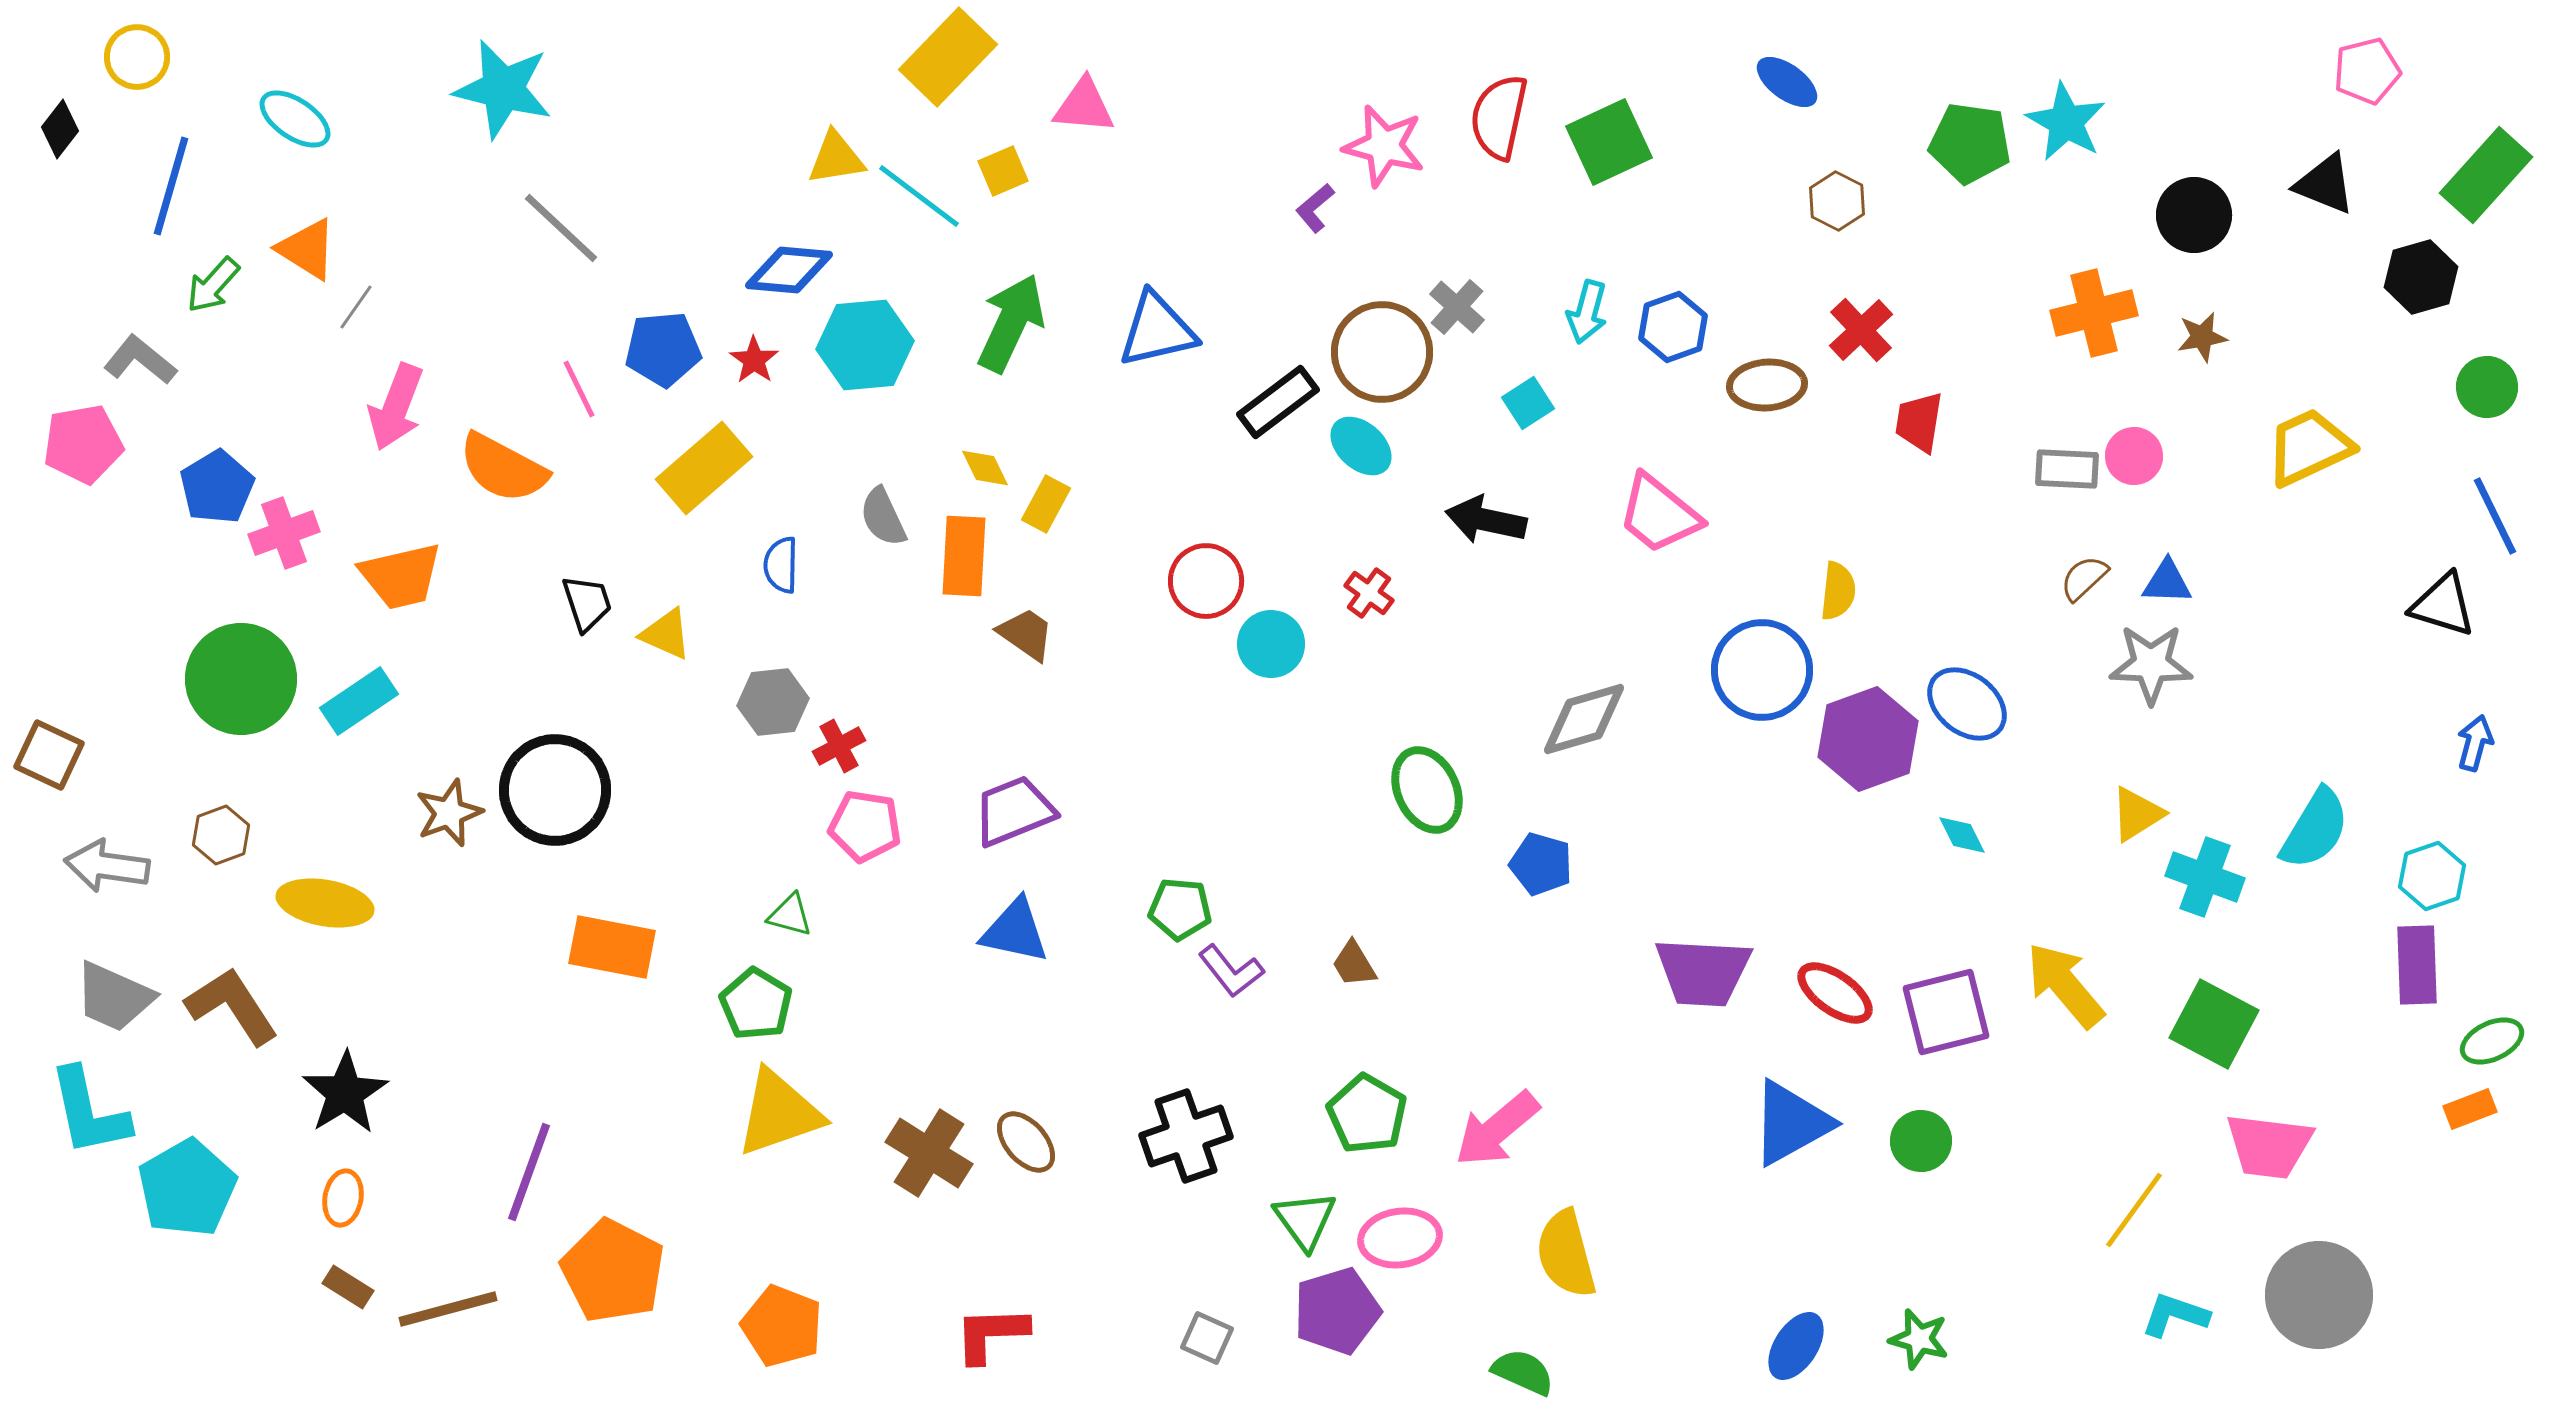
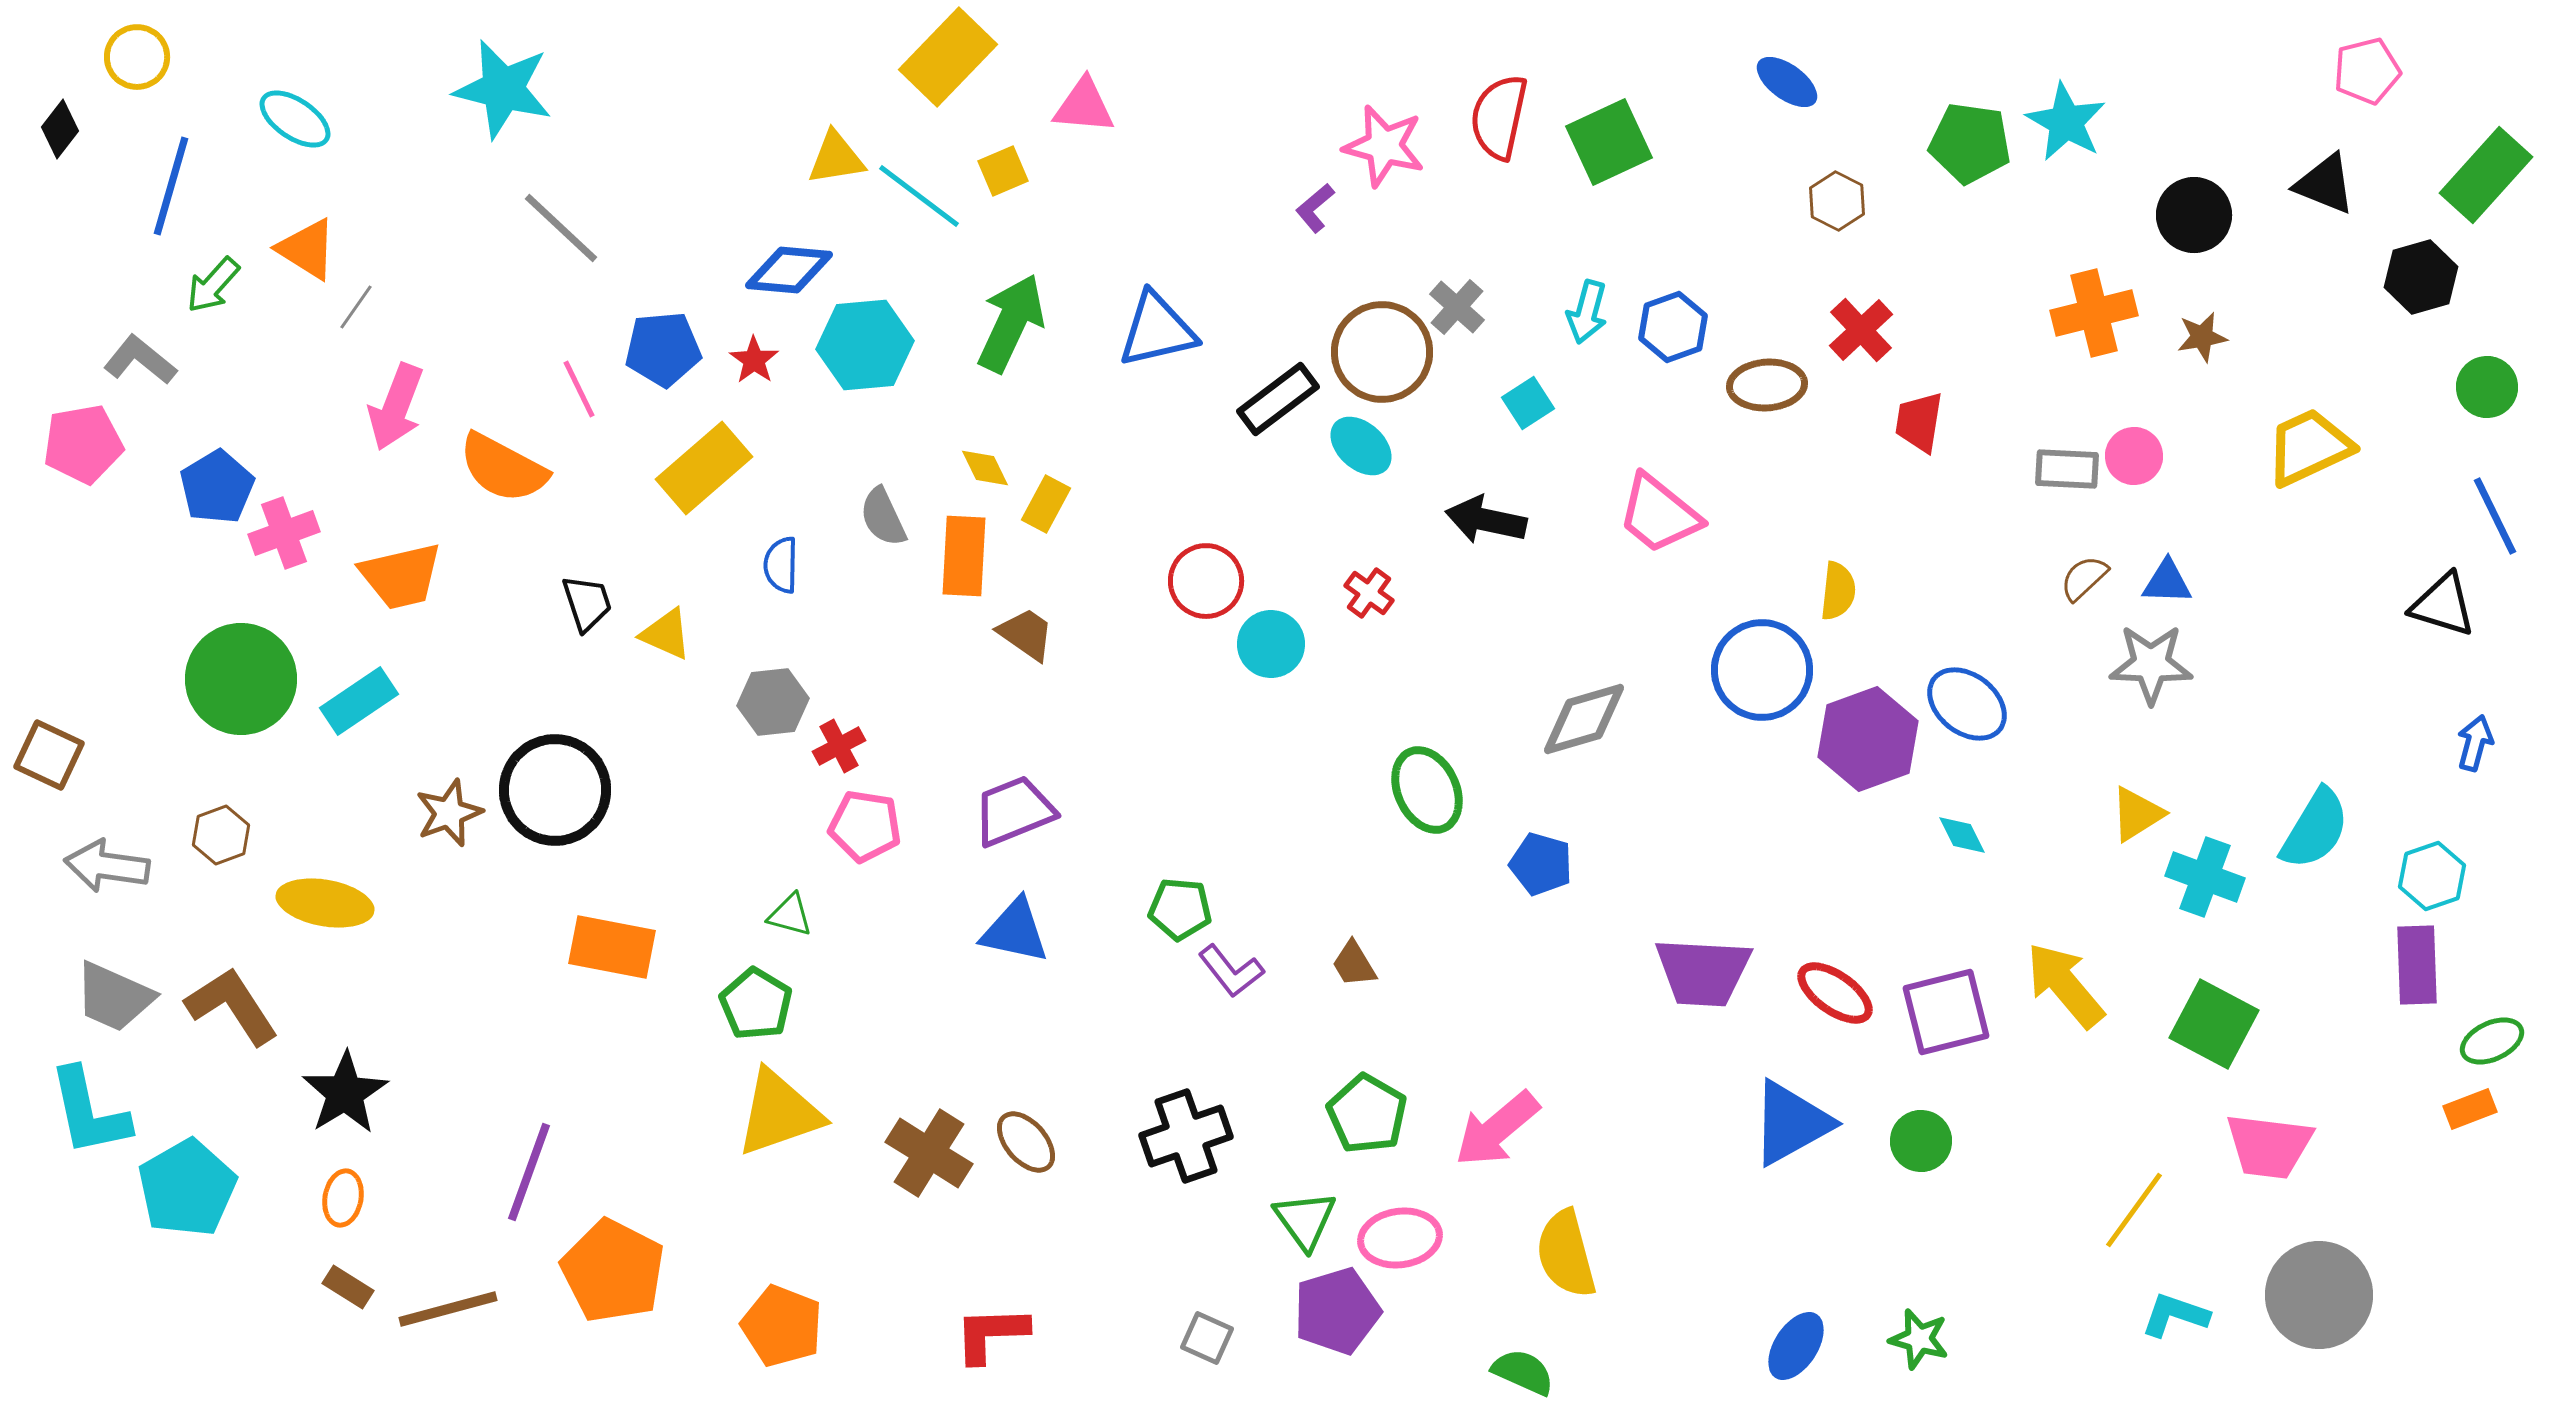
black rectangle at (1278, 402): moved 3 px up
